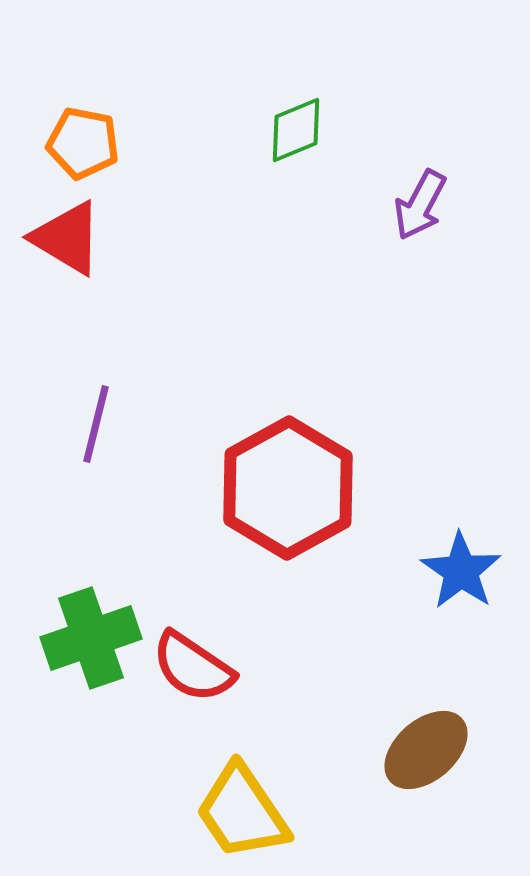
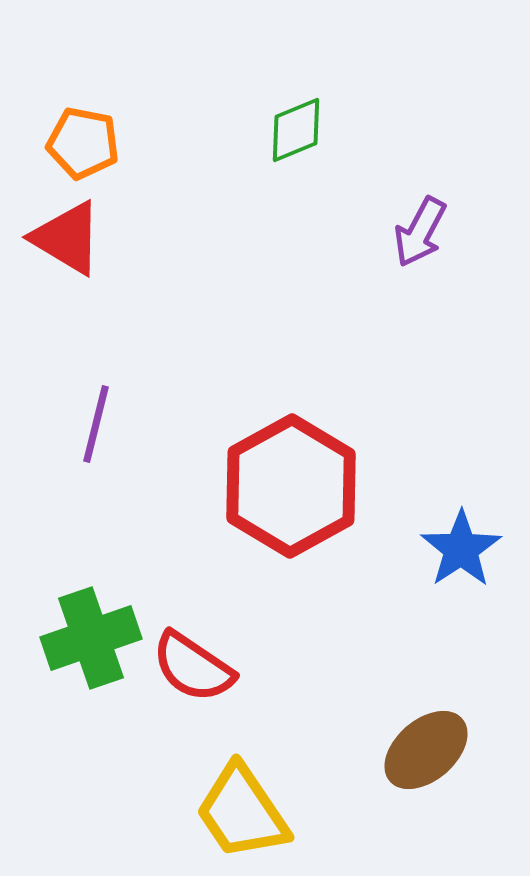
purple arrow: moved 27 px down
red hexagon: moved 3 px right, 2 px up
blue star: moved 22 px up; rotated 4 degrees clockwise
